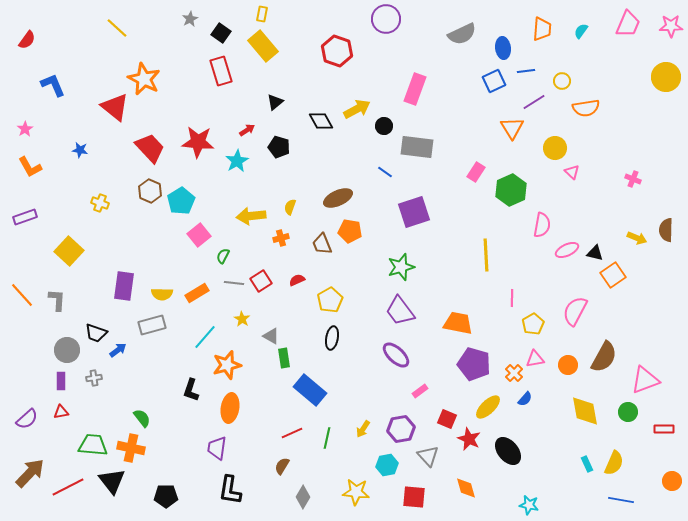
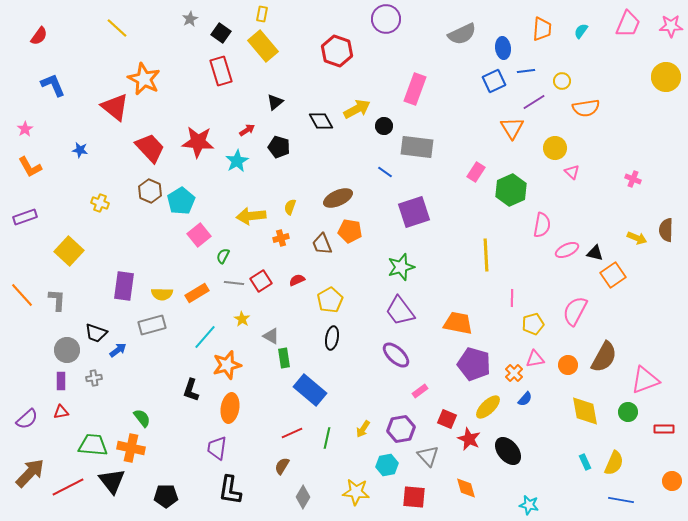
red semicircle at (27, 40): moved 12 px right, 4 px up
yellow pentagon at (533, 324): rotated 15 degrees clockwise
cyan rectangle at (587, 464): moved 2 px left, 2 px up
